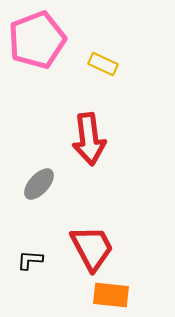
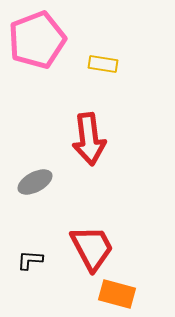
yellow rectangle: rotated 16 degrees counterclockwise
gray ellipse: moved 4 px left, 2 px up; rotated 20 degrees clockwise
orange rectangle: moved 6 px right, 1 px up; rotated 9 degrees clockwise
